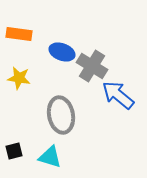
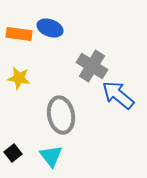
blue ellipse: moved 12 px left, 24 px up
black square: moved 1 px left, 2 px down; rotated 24 degrees counterclockwise
cyan triangle: moved 1 px right, 1 px up; rotated 35 degrees clockwise
